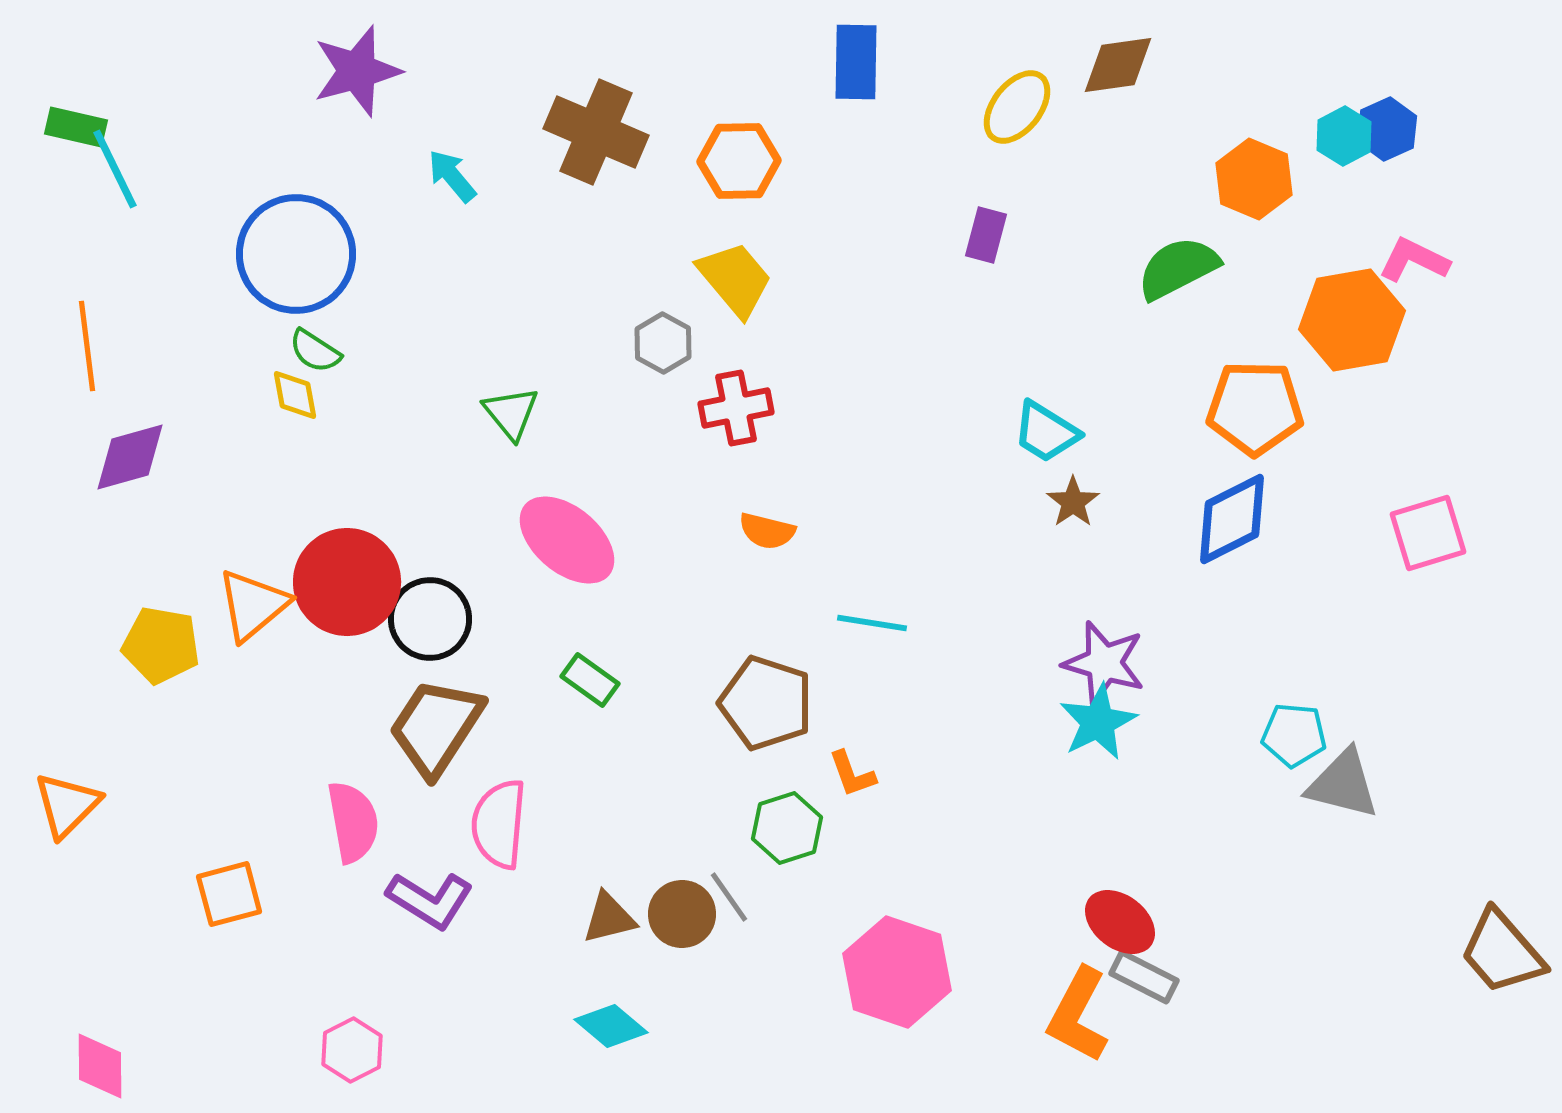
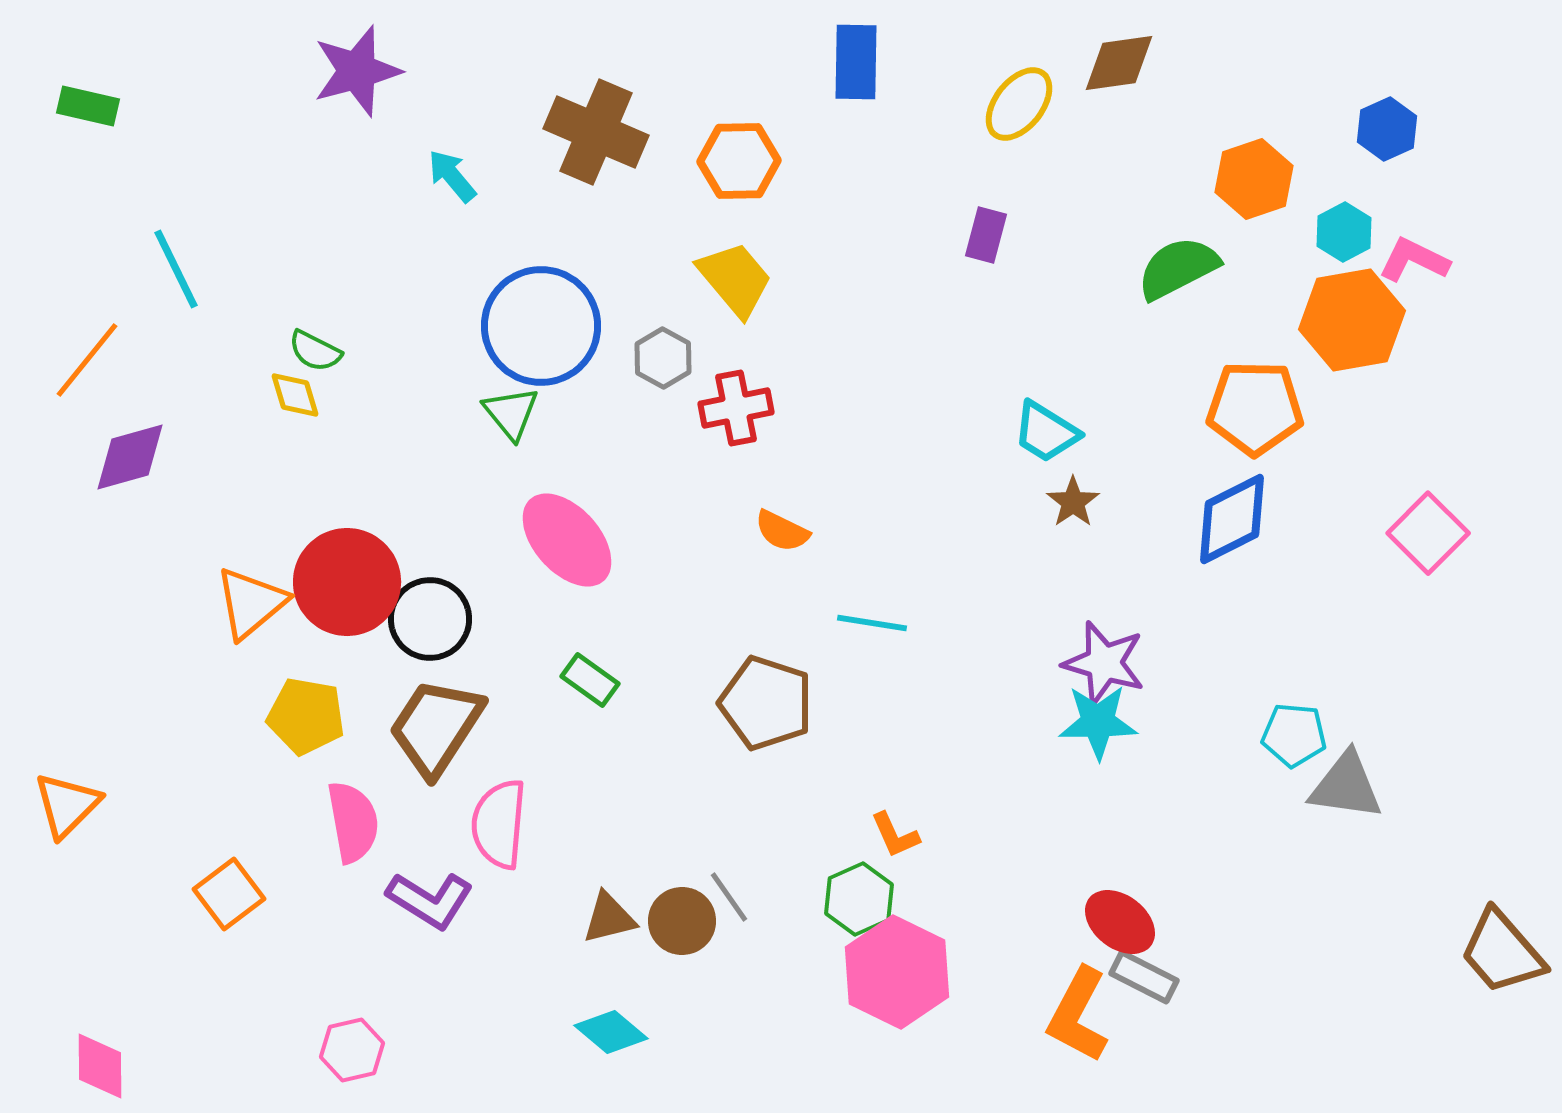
brown diamond at (1118, 65): moved 1 px right, 2 px up
yellow ellipse at (1017, 107): moved 2 px right, 3 px up
green rectangle at (76, 127): moved 12 px right, 21 px up
cyan hexagon at (1344, 136): moved 96 px down
cyan line at (115, 169): moved 61 px right, 100 px down
orange hexagon at (1254, 179): rotated 18 degrees clockwise
blue circle at (296, 254): moved 245 px right, 72 px down
gray hexagon at (663, 343): moved 15 px down
orange line at (87, 346): moved 14 px down; rotated 46 degrees clockwise
green semicircle at (315, 351): rotated 6 degrees counterclockwise
yellow diamond at (295, 395): rotated 6 degrees counterclockwise
orange semicircle at (767, 531): moved 15 px right; rotated 12 degrees clockwise
pink square at (1428, 533): rotated 28 degrees counterclockwise
pink ellipse at (567, 540): rotated 8 degrees clockwise
orange triangle at (253, 605): moved 2 px left, 2 px up
yellow pentagon at (161, 645): moved 145 px right, 71 px down
cyan star at (1098, 722): rotated 26 degrees clockwise
orange L-shape at (852, 774): moved 43 px right, 61 px down; rotated 4 degrees counterclockwise
gray triangle at (1343, 784): moved 3 px right, 2 px down; rotated 6 degrees counterclockwise
green hexagon at (787, 828): moved 72 px right, 71 px down; rotated 6 degrees counterclockwise
orange square at (229, 894): rotated 22 degrees counterclockwise
brown circle at (682, 914): moved 7 px down
pink hexagon at (897, 972): rotated 7 degrees clockwise
cyan diamond at (611, 1026): moved 6 px down
pink hexagon at (352, 1050): rotated 14 degrees clockwise
